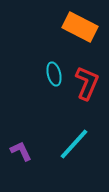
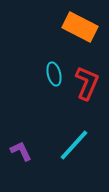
cyan line: moved 1 px down
